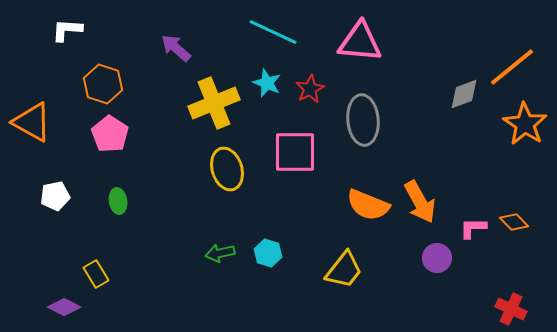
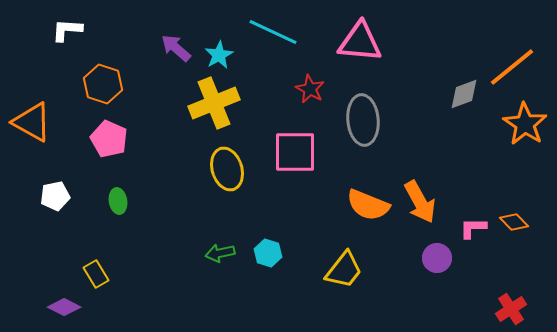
cyan star: moved 48 px left, 28 px up; rotated 20 degrees clockwise
red star: rotated 16 degrees counterclockwise
pink pentagon: moved 1 px left, 5 px down; rotated 9 degrees counterclockwise
red cross: rotated 32 degrees clockwise
